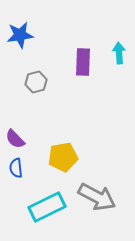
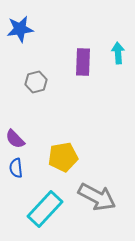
blue star: moved 6 px up
cyan arrow: moved 1 px left
cyan rectangle: moved 2 px left, 2 px down; rotated 21 degrees counterclockwise
